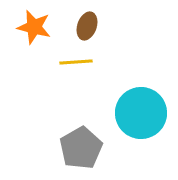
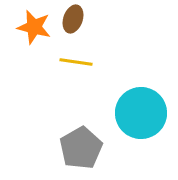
brown ellipse: moved 14 px left, 7 px up
yellow line: rotated 12 degrees clockwise
